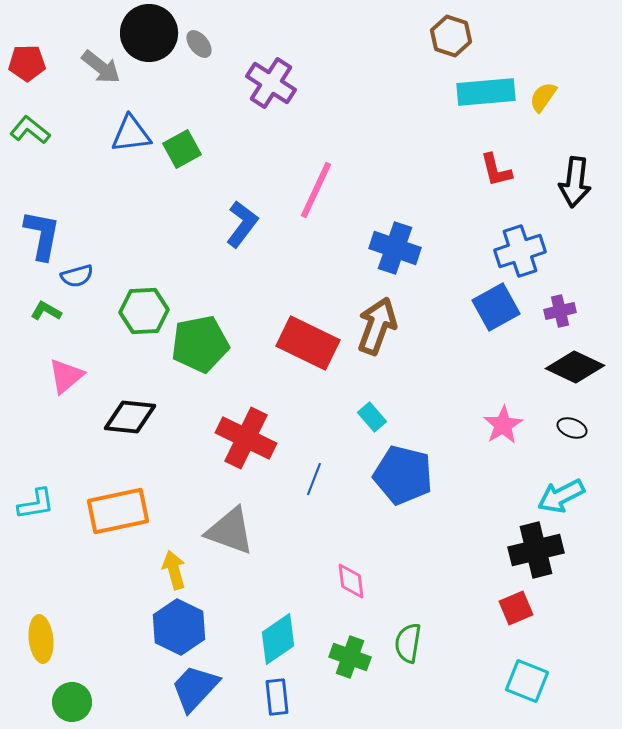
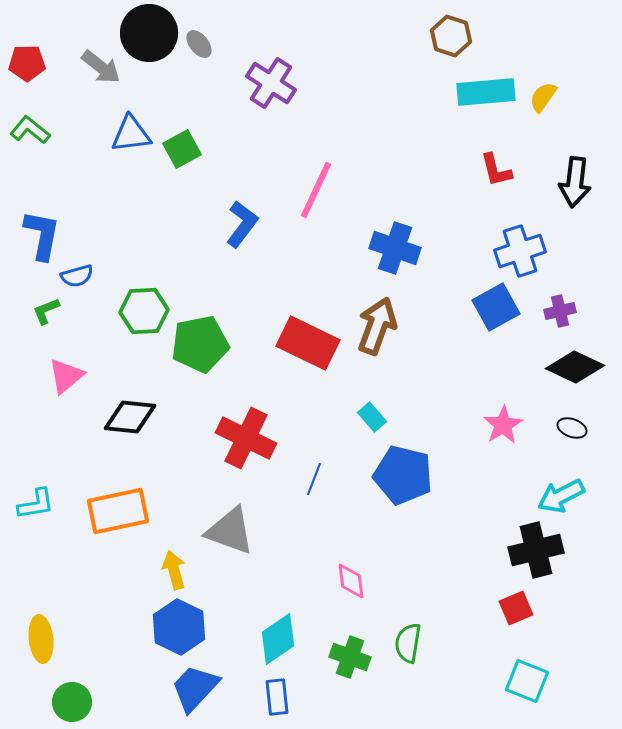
green L-shape at (46, 311): rotated 52 degrees counterclockwise
